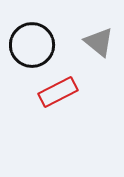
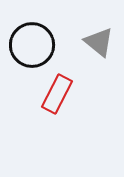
red rectangle: moved 1 px left, 2 px down; rotated 36 degrees counterclockwise
